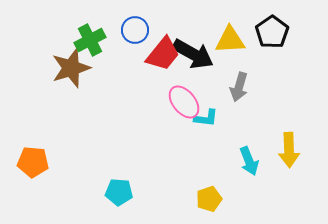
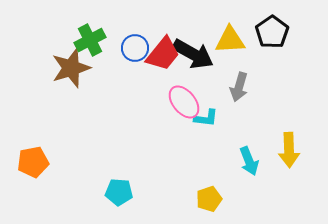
blue circle: moved 18 px down
orange pentagon: rotated 16 degrees counterclockwise
